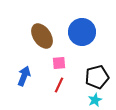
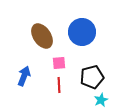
black pentagon: moved 5 px left
red line: rotated 28 degrees counterclockwise
cyan star: moved 6 px right
